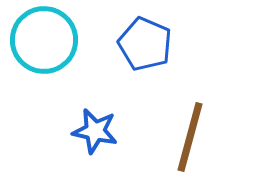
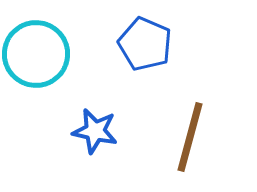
cyan circle: moved 8 px left, 14 px down
